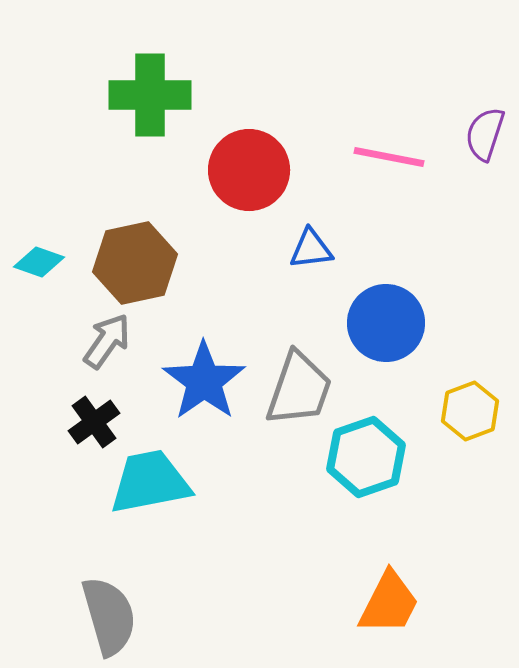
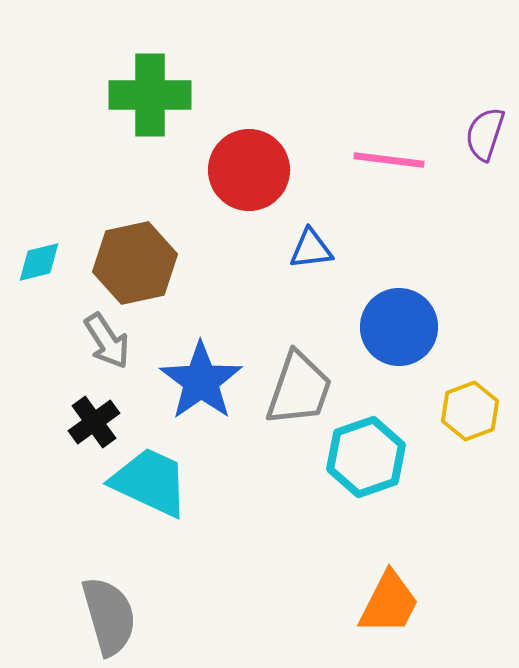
pink line: moved 3 px down; rotated 4 degrees counterclockwise
cyan diamond: rotated 33 degrees counterclockwise
blue circle: moved 13 px right, 4 px down
gray arrow: rotated 112 degrees clockwise
blue star: moved 3 px left
cyan trapezoid: rotated 36 degrees clockwise
